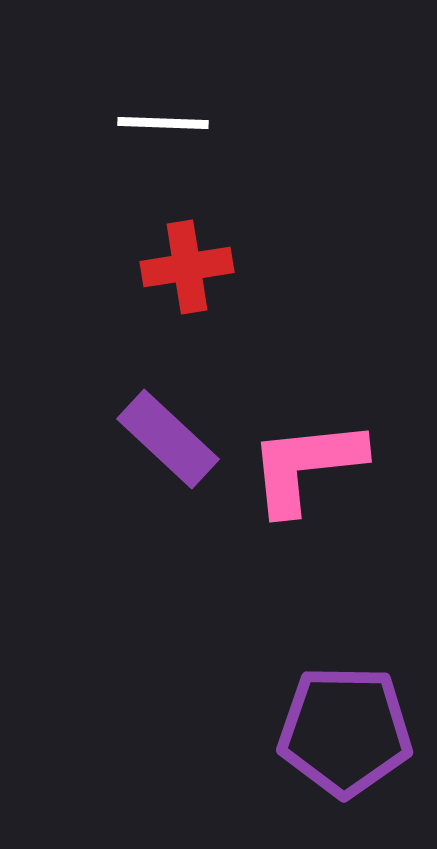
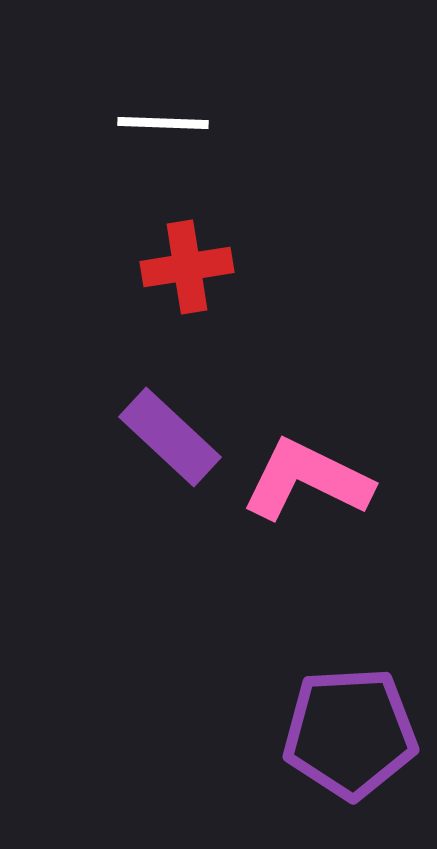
purple rectangle: moved 2 px right, 2 px up
pink L-shape: moved 1 px right, 14 px down; rotated 32 degrees clockwise
purple pentagon: moved 5 px right, 2 px down; rotated 4 degrees counterclockwise
